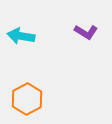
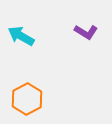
cyan arrow: rotated 20 degrees clockwise
